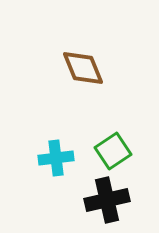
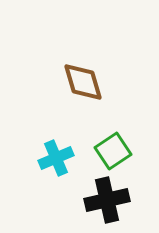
brown diamond: moved 14 px down; rotated 6 degrees clockwise
cyan cross: rotated 16 degrees counterclockwise
